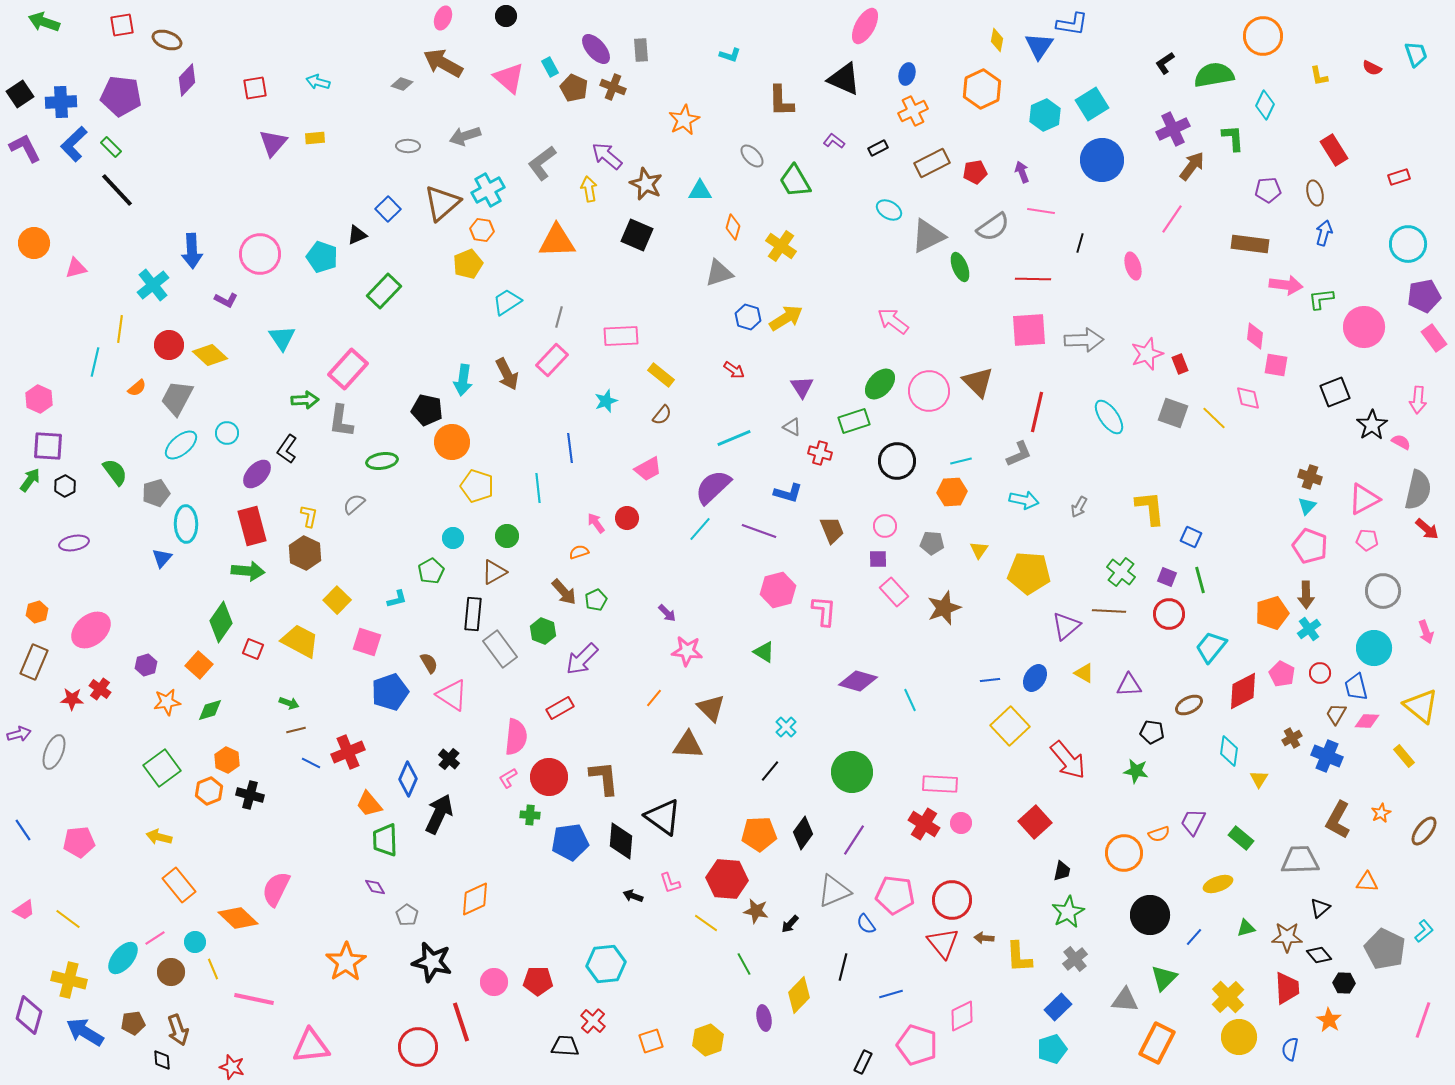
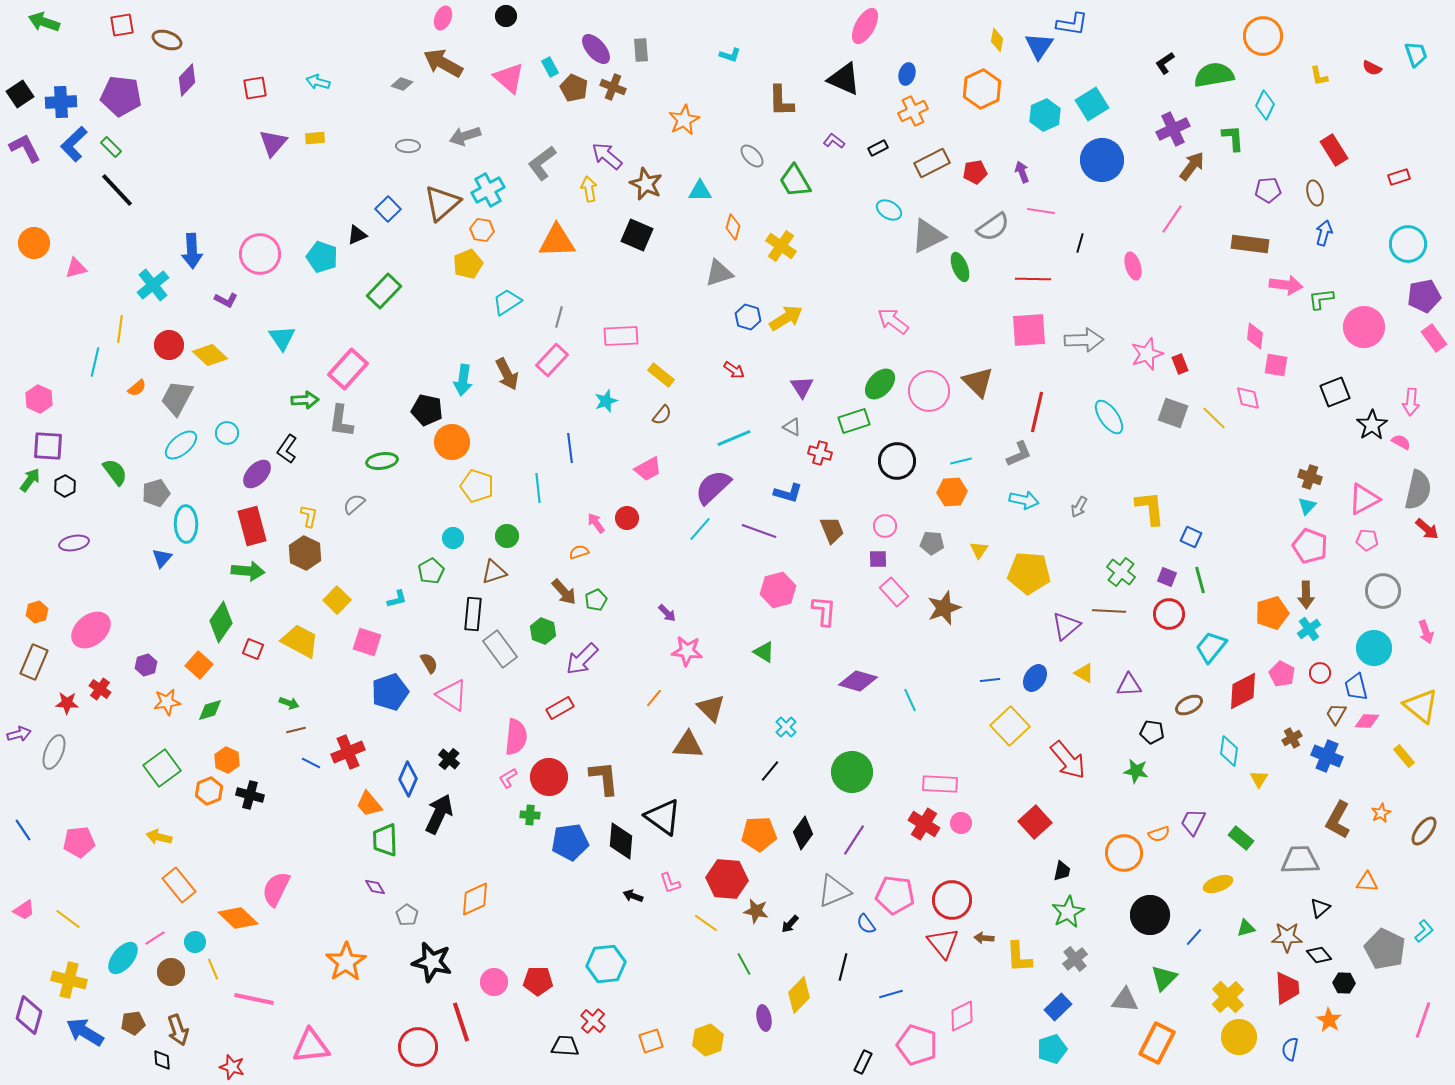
pink arrow at (1418, 400): moved 7 px left, 2 px down
brown triangle at (494, 572): rotated 12 degrees clockwise
red star at (72, 699): moved 5 px left, 4 px down
